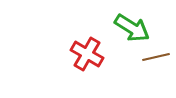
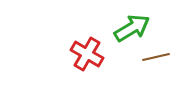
green arrow: rotated 63 degrees counterclockwise
